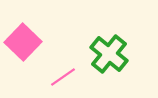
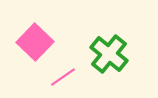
pink square: moved 12 px right
